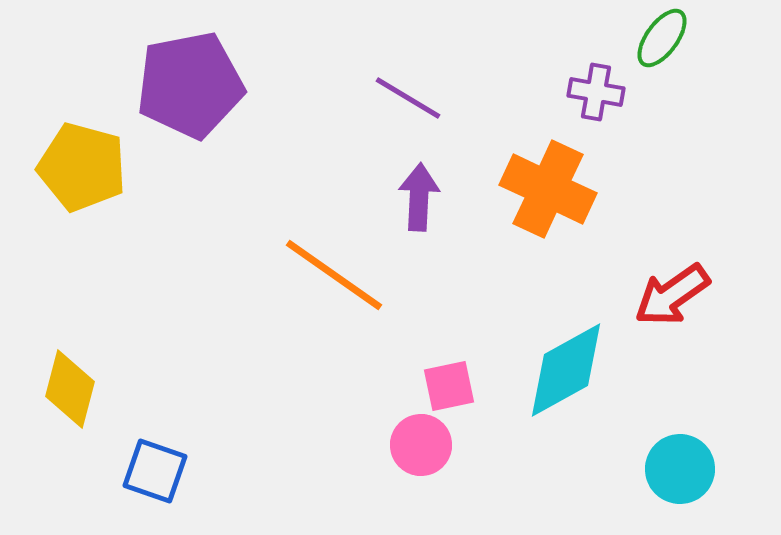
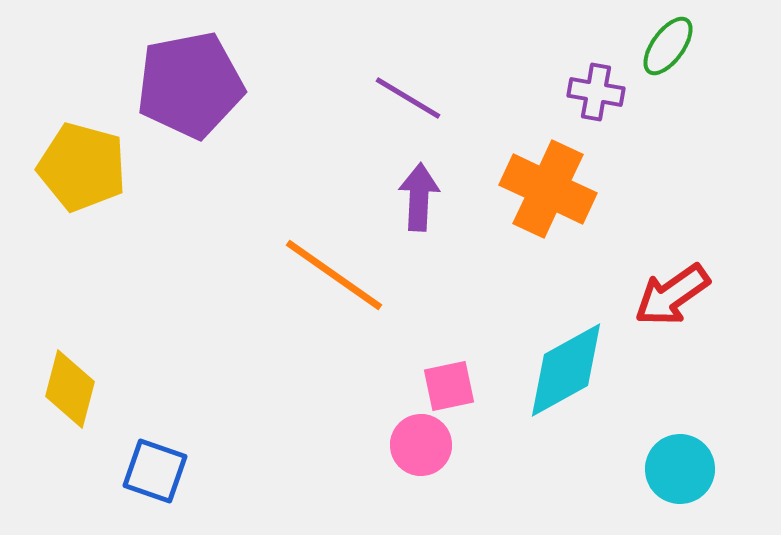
green ellipse: moved 6 px right, 8 px down
